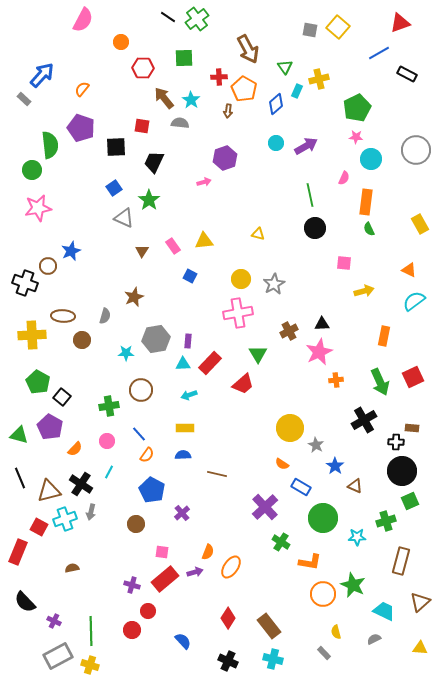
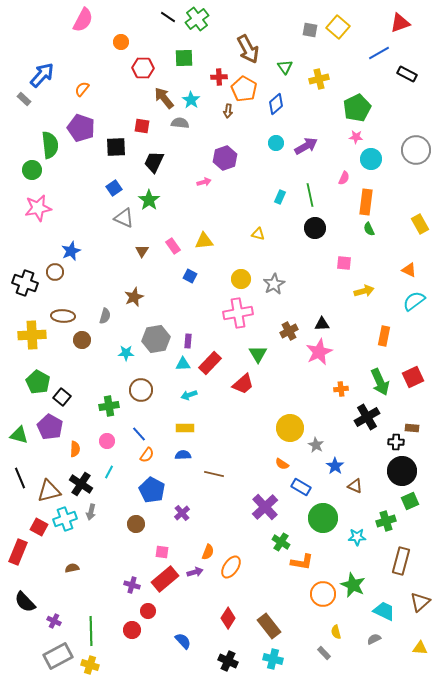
cyan rectangle at (297, 91): moved 17 px left, 106 px down
brown circle at (48, 266): moved 7 px right, 6 px down
orange cross at (336, 380): moved 5 px right, 9 px down
black cross at (364, 420): moved 3 px right, 3 px up
orange semicircle at (75, 449): rotated 42 degrees counterclockwise
brown line at (217, 474): moved 3 px left
orange L-shape at (310, 562): moved 8 px left
